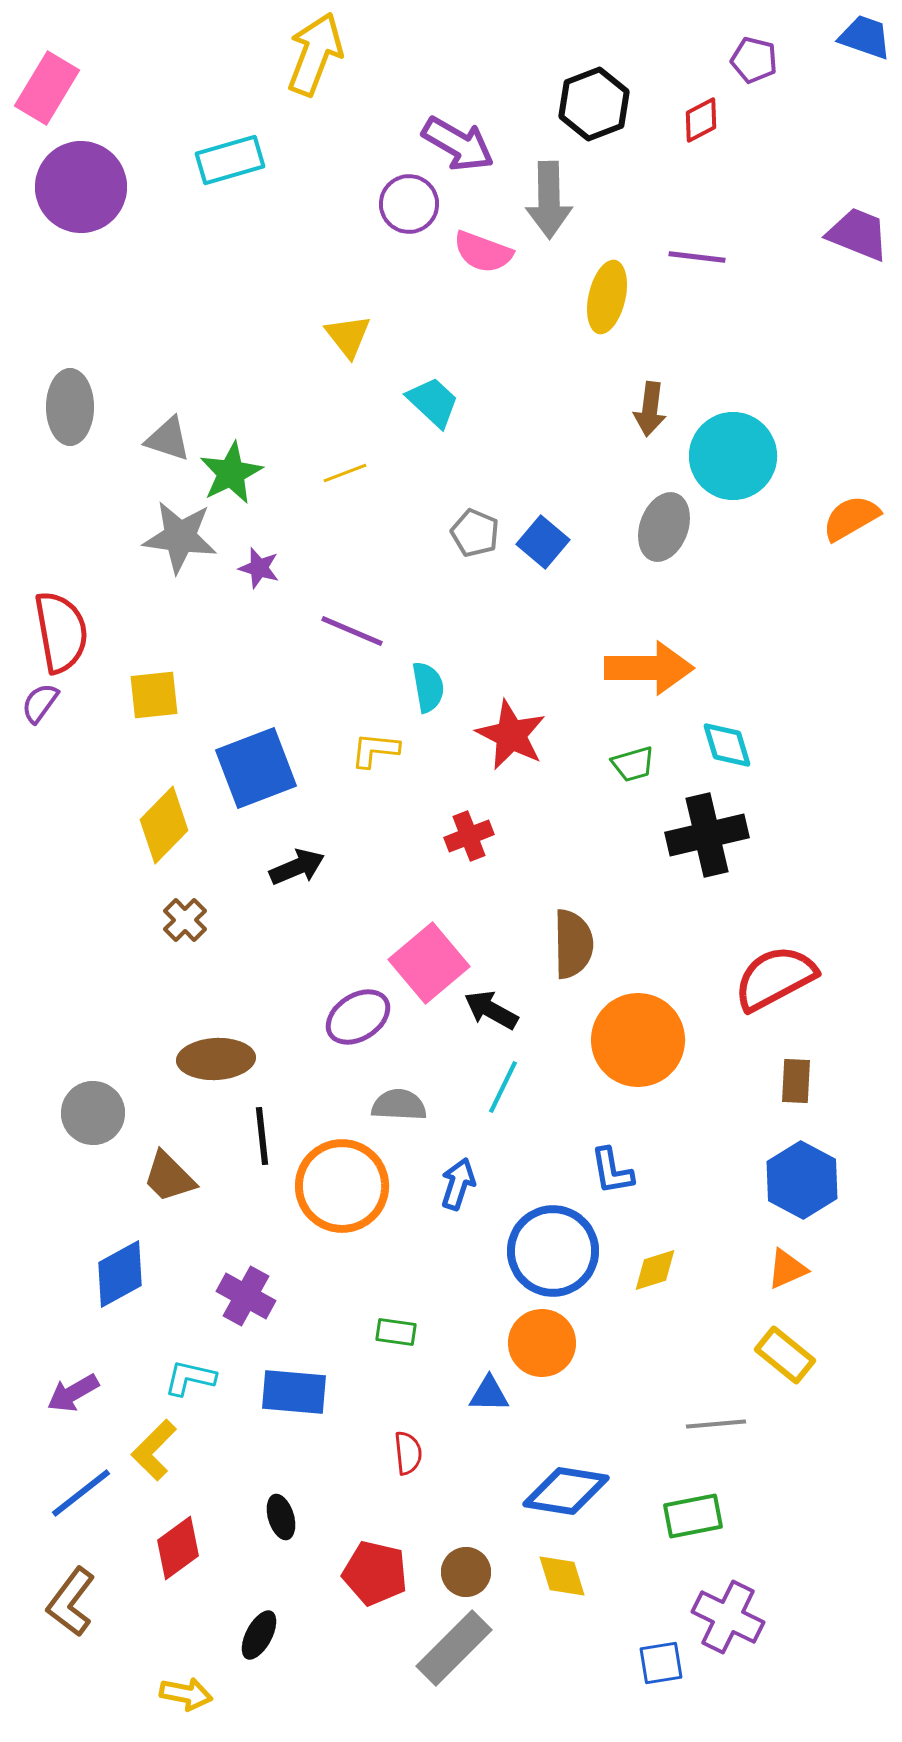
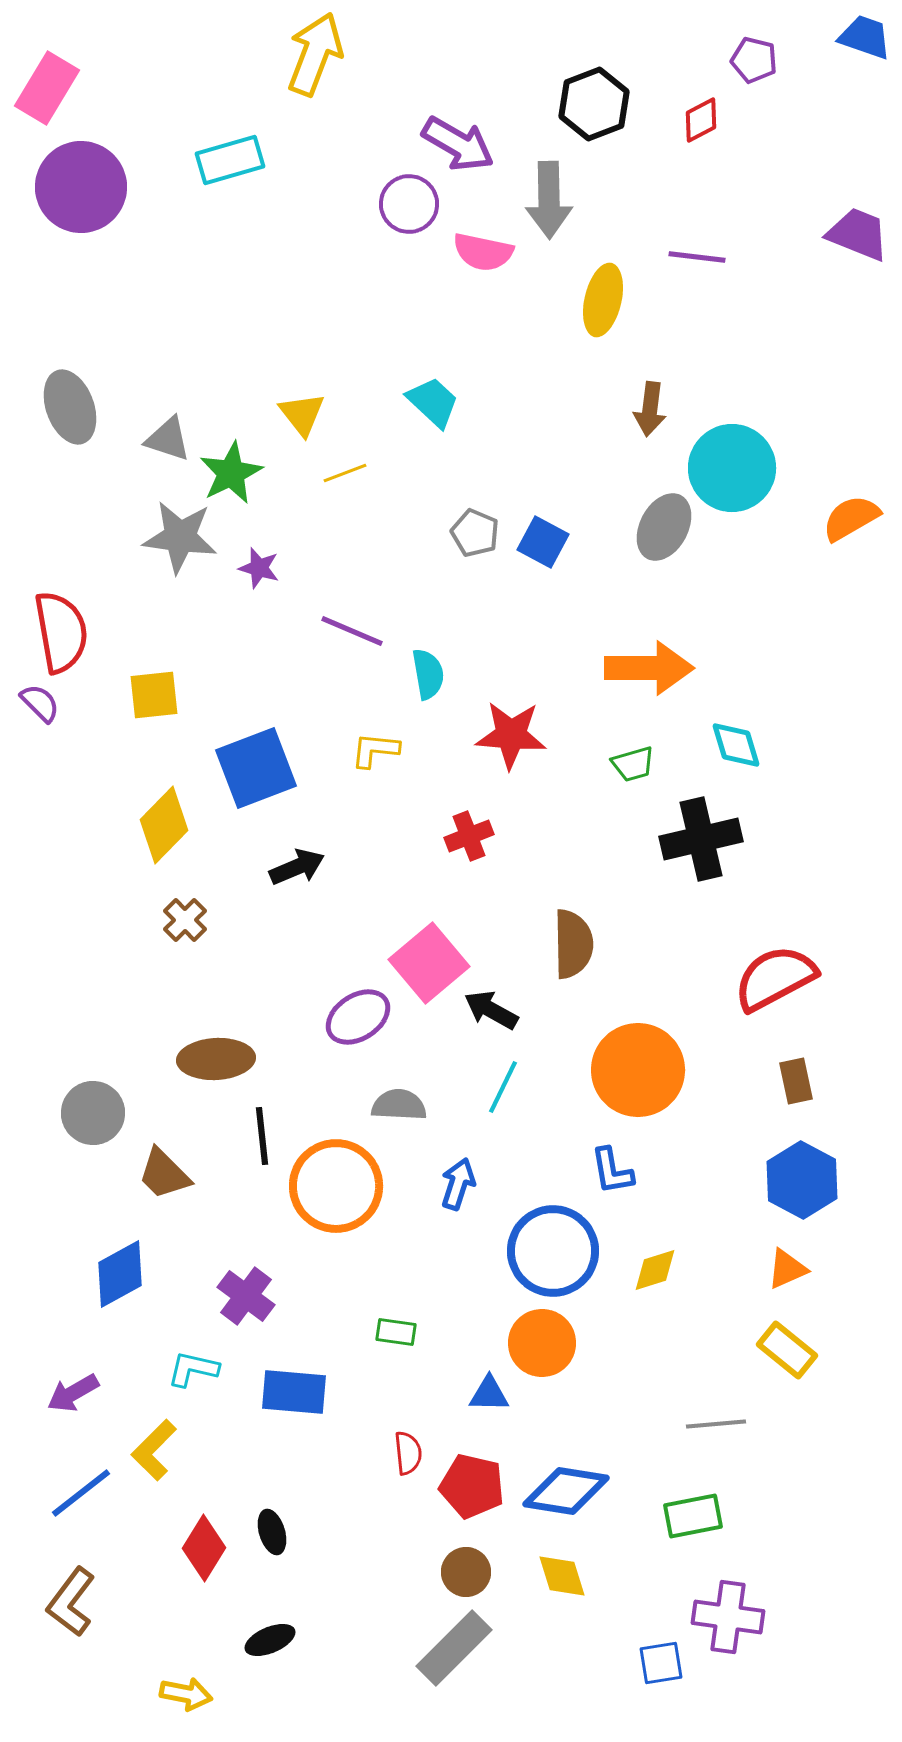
pink semicircle at (483, 252): rotated 8 degrees counterclockwise
yellow ellipse at (607, 297): moved 4 px left, 3 px down
yellow triangle at (348, 336): moved 46 px left, 78 px down
gray ellipse at (70, 407): rotated 20 degrees counterclockwise
cyan circle at (733, 456): moved 1 px left, 12 px down
gray ellipse at (664, 527): rotated 8 degrees clockwise
blue square at (543, 542): rotated 12 degrees counterclockwise
cyan semicircle at (428, 687): moved 13 px up
purple semicircle at (40, 703): rotated 99 degrees clockwise
red star at (511, 735): rotated 22 degrees counterclockwise
cyan diamond at (727, 745): moved 9 px right
black cross at (707, 835): moved 6 px left, 4 px down
orange circle at (638, 1040): moved 30 px down
brown rectangle at (796, 1081): rotated 15 degrees counterclockwise
brown trapezoid at (169, 1177): moved 5 px left, 3 px up
orange circle at (342, 1186): moved 6 px left
purple cross at (246, 1296): rotated 8 degrees clockwise
yellow rectangle at (785, 1355): moved 2 px right, 5 px up
cyan L-shape at (190, 1378): moved 3 px right, 9 px up
black ellipse at (281, 1517): moved 9 px left, 15 px down
red diamond at (178, 1548): moved 26 px right; rotated 22 degrees counterclockwise
red pentagon at (375, 1573): moved 97 px right, 87 px up
purple cross at (728, 1617): rotated 18 degrees counterclockwise
black ellipse at (259, 1635): moved 11 px right, 5 px down; rotated 39 degrees clockwise
